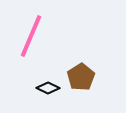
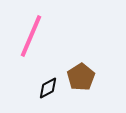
black diamond: rotated 55 degrees counterclockwise
